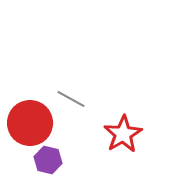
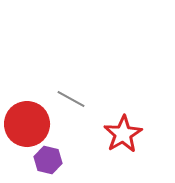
red circle: moved 3 px left, 1 px down
